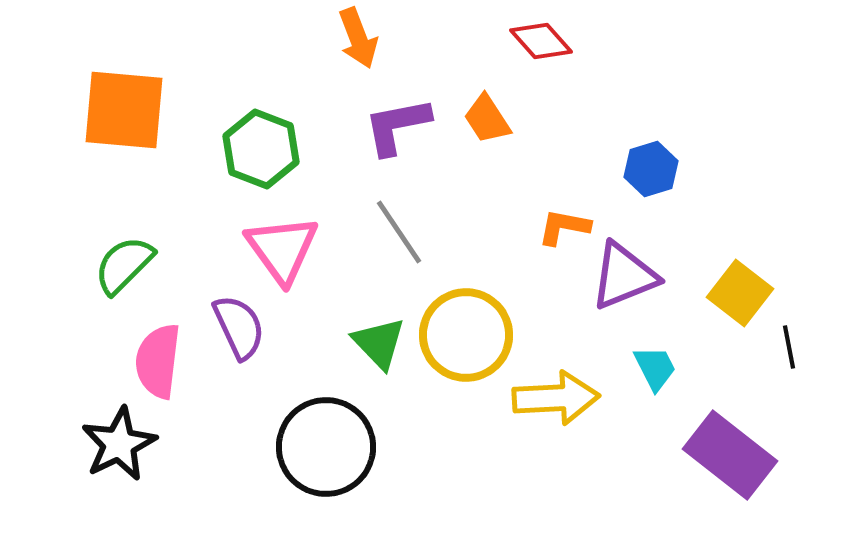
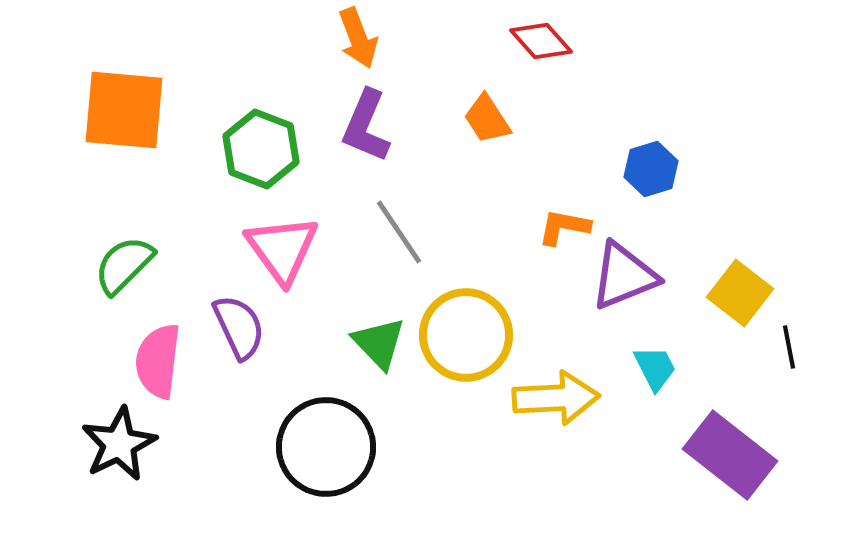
purple L-shape: moved 31 px left; rotated 56 degrees counterclockwise
